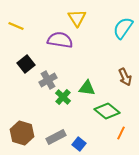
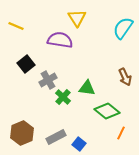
brown hexagon: rotated 20 degrees clockwise
